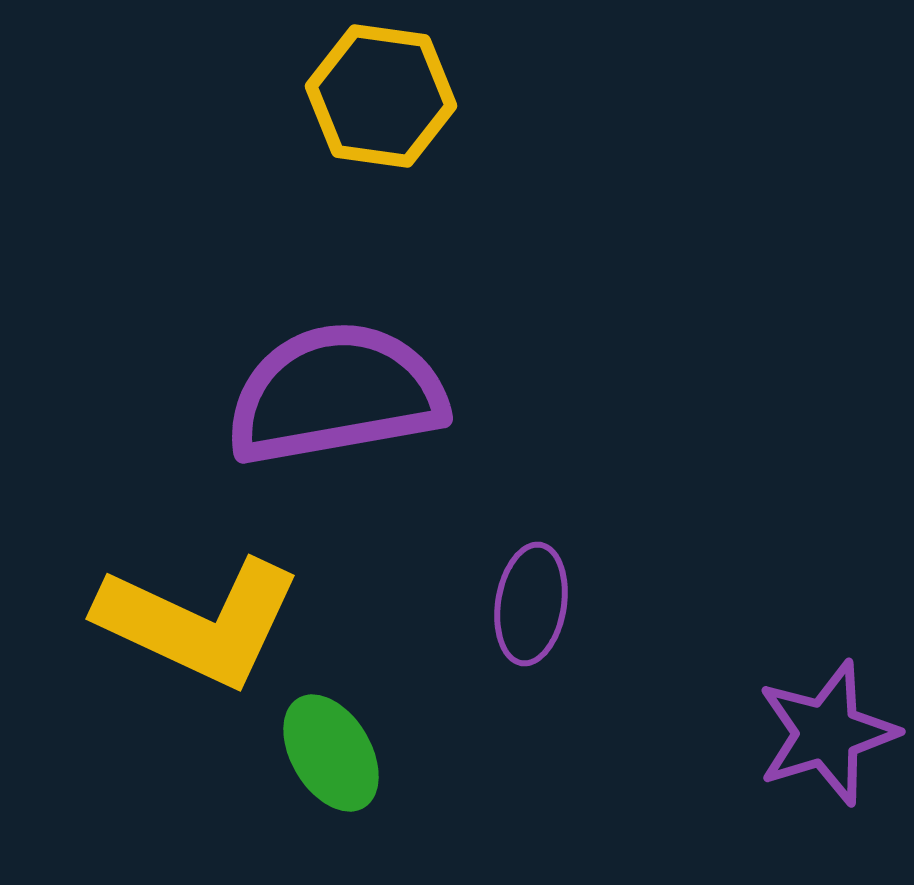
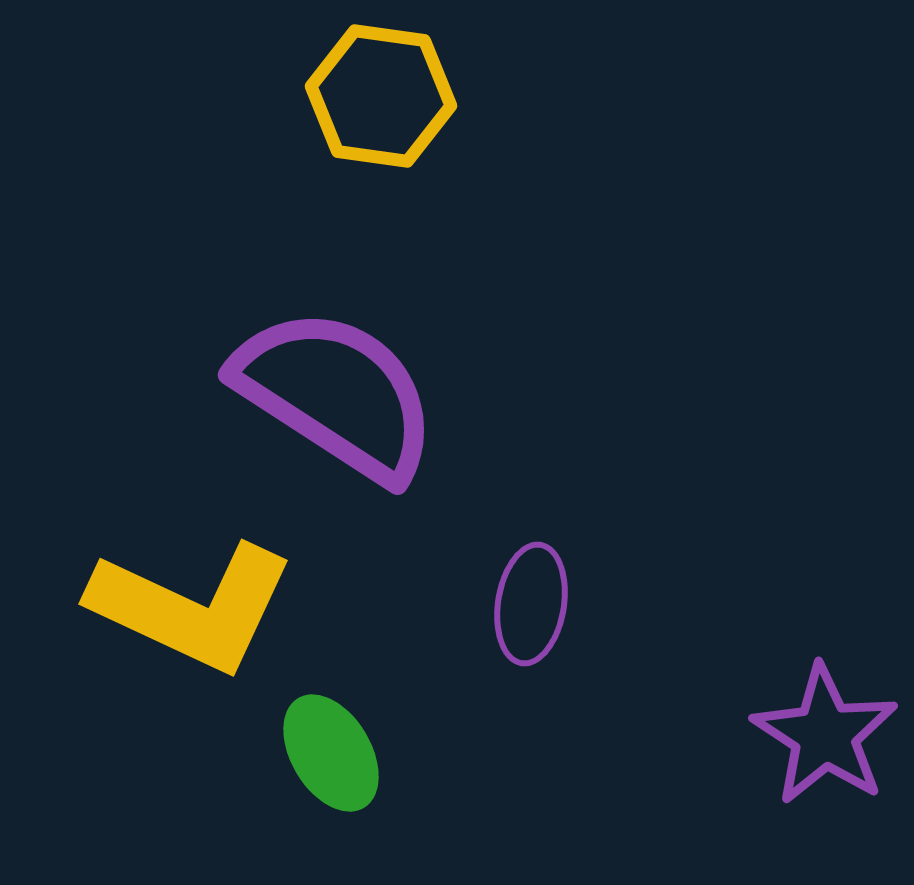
purple semicircle: rotated 43 degrees clockwise
yellow L-shape: moved 7 px left, 15 px up
purple star: moved 2 px left, 2 px down; rotated 22 degrees counterclockwise
